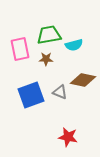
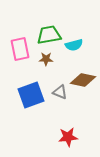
red star: rotated 18 degrees counterclockwise
